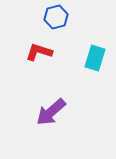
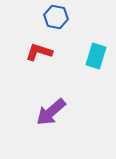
blue hexagon: rotated 25 degrees clockwise
cyan rectangle: moved 1 px right, 2 px up
